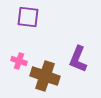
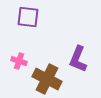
brown cross: moved 2 px right, 3 px down; rotated 8 degrees clockwise
